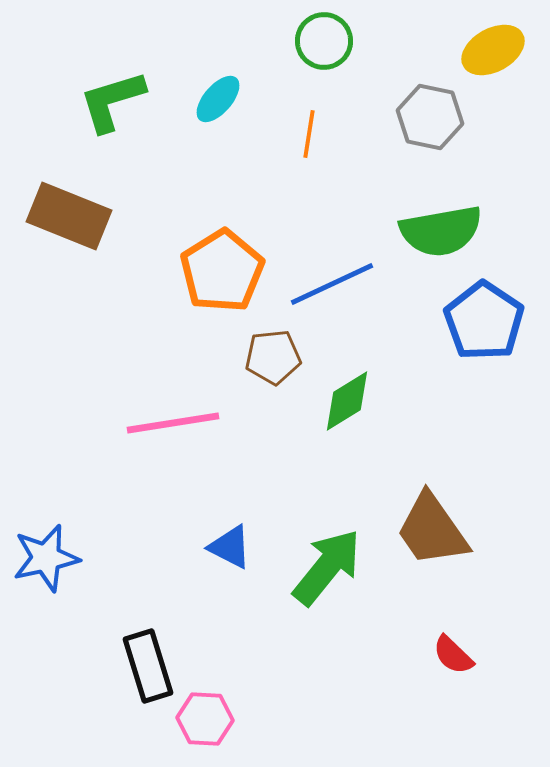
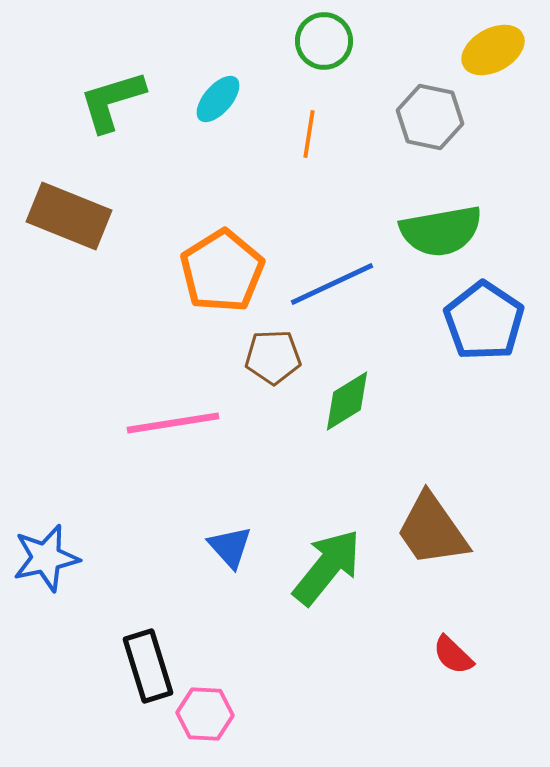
brown pentagon: rotated 4 degrees clockwise
blue triangle: rotated 21 degrees clockwise
pink hexagon: moved 5 px up
